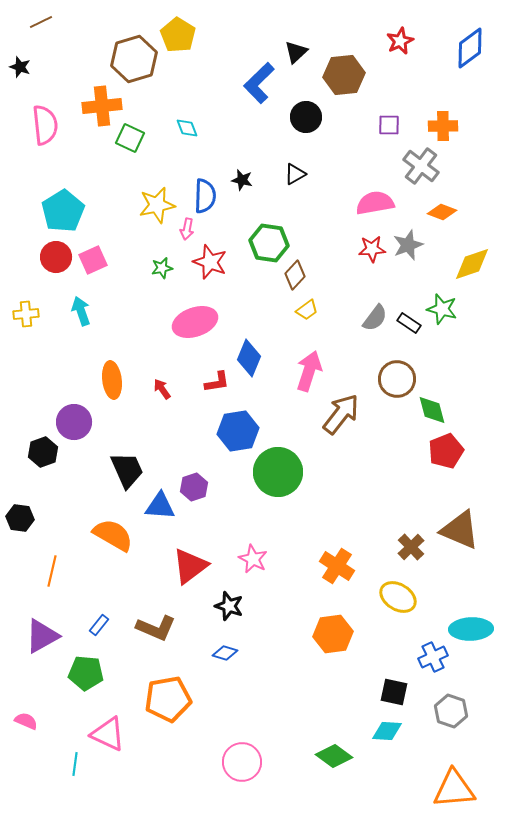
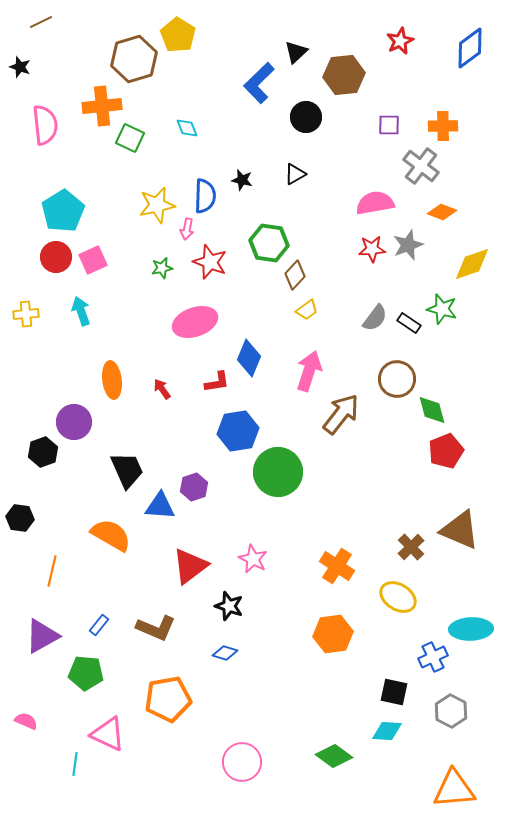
orange semicircle at (113, 535): moved 2 px left
gray hexagon at (451, 711): rotated 8 degrees clockwise
